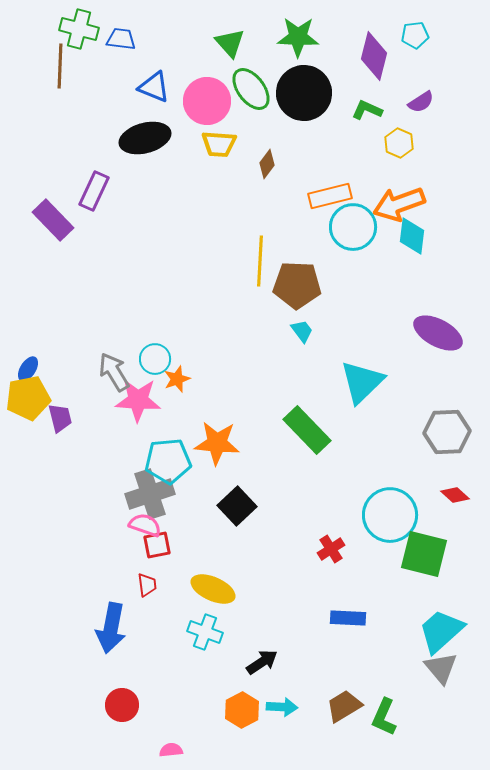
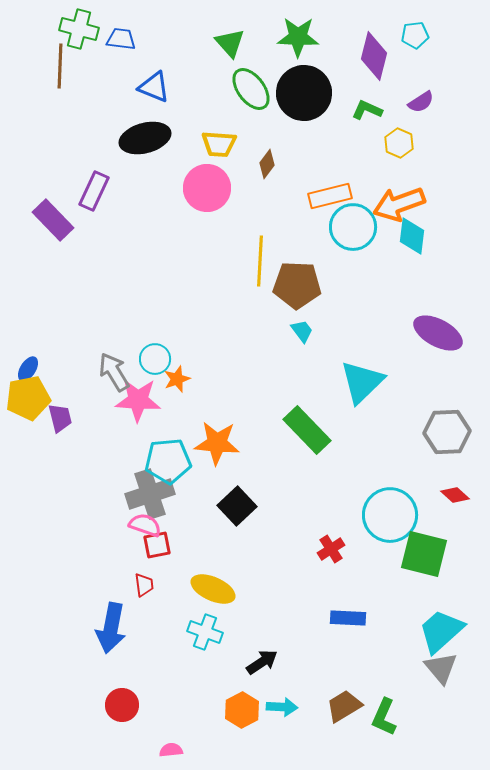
pink circle at (207, 101): moved 87 px down
red trapezoid at (147, 585): moved 3 px left
